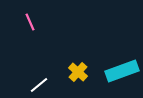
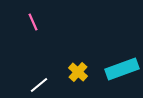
pink line: moved 3 px right
cyan rectangle: moved 2 px up
